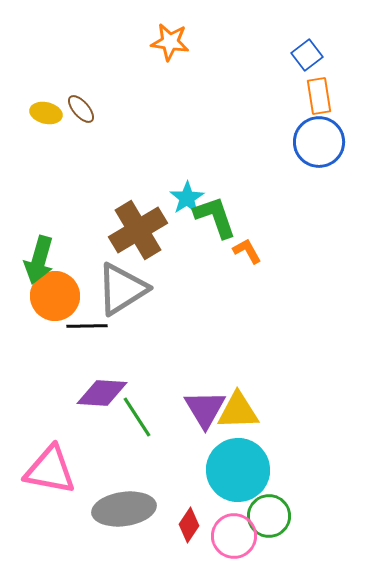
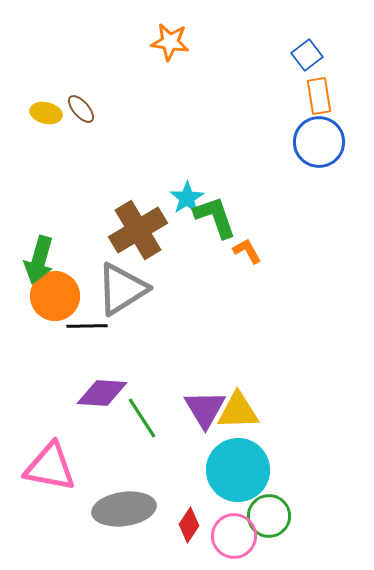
green line: moved 5 px right, 1 px down
pink triangle: moved 3 px up
